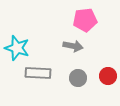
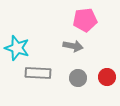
red circle: moved 1 px left, 1 px down
